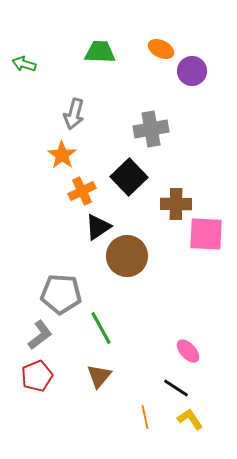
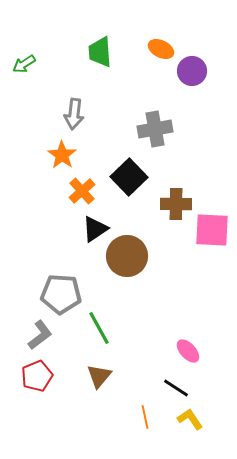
green trapezoid: rotated 96 degrees counterclockwise
green arrow: rotated 50 degrees counterclockwise
gray arrow: rotated 8 degrees counterclockwise
gray cross: moved 4 px right
orange cross: rotated 16 degrees counterclockwise
black triangle: moved 3 px left, 2 px down
pink square: moved 6 px right, 4 px up
green line: moved 2 px left
